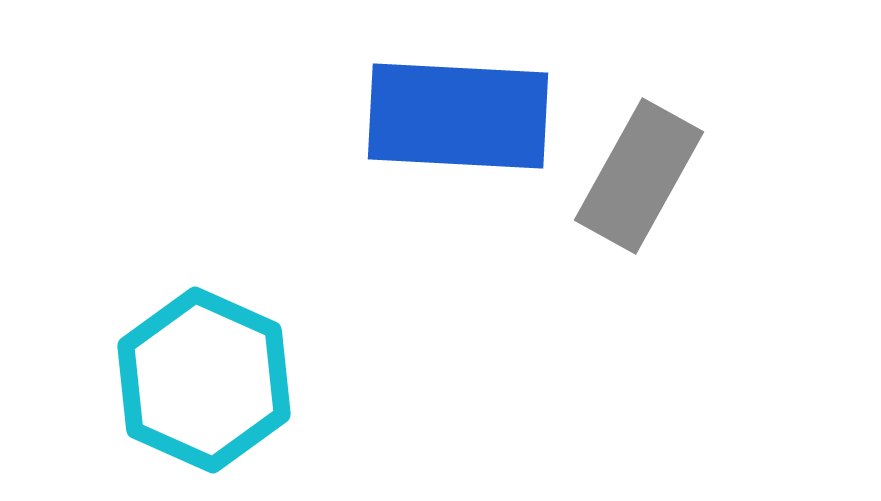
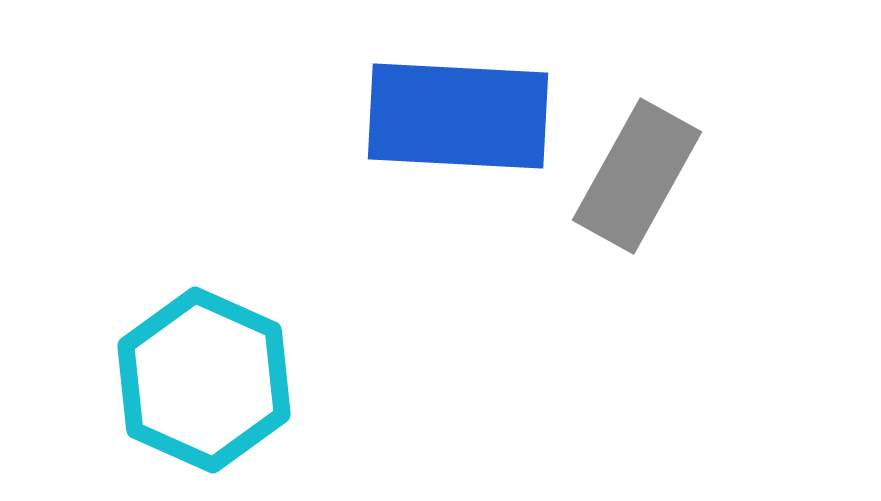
gray rectangle: moved 2 px left
